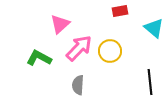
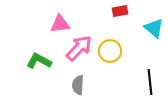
pink triangle: rotated 35 degrees clockwise
green L-shape: moved 3 px down
